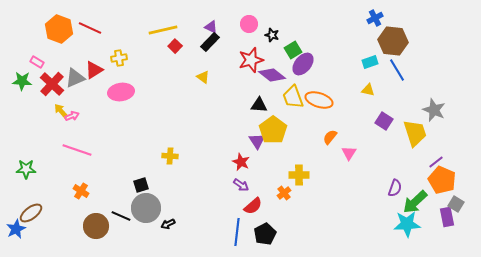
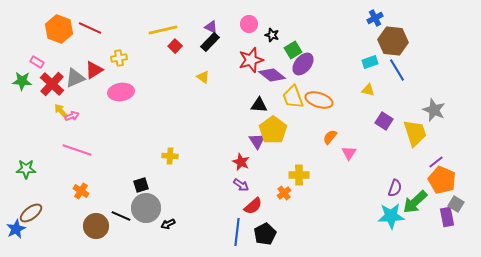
cyan star at (407, 224): moved 16 px left, 8 px up
